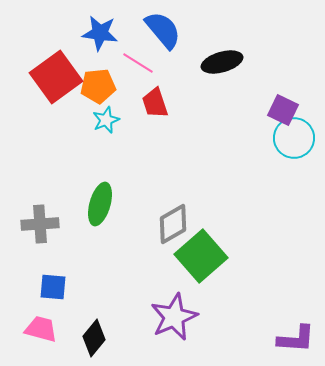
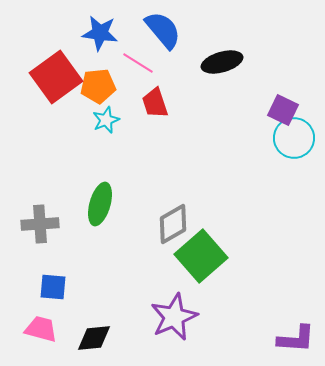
black diamond: rotated 45 degrees clockwise
